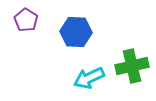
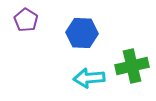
blue hexagon: moved 6 px right, 1 px down
cyan arrow: rotated 20 degrees clockwise
